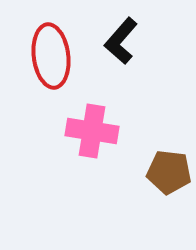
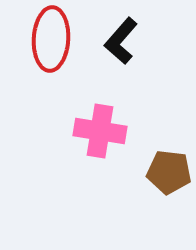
red ellipse: moved 17 px up; rotated 10 degrees clockwise
pink cross: moved 8 px right
